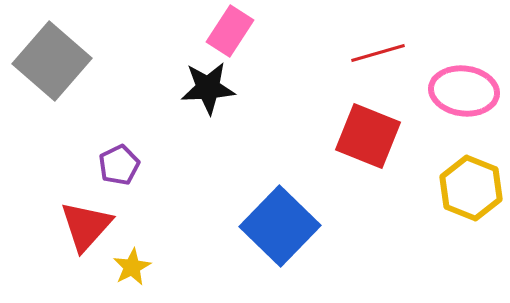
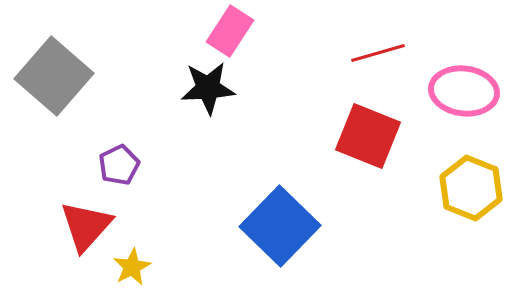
gray square: moved 2 px right, 15 px down
